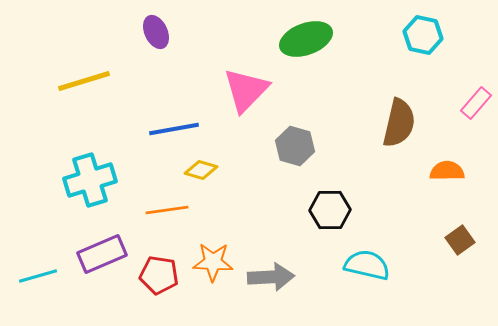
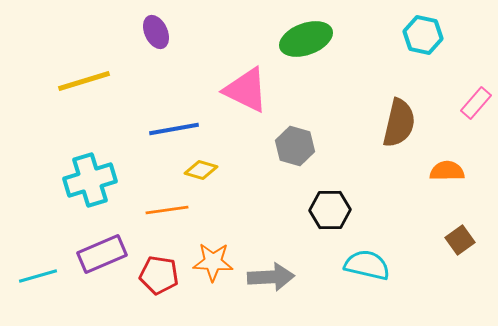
pink triangle: rotated 48 degrees counterclockwise
